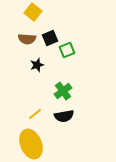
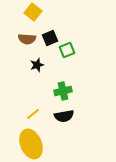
green cross: rotated 24 degrees clockwise
yellow line: moved 2 px left
